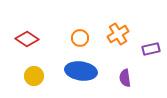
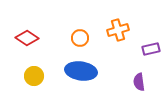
orange cross: moved 4 px up; rotated 15 degrees clockwise
red diamond: moved 1 px up
purple semicircle: moved 14 px right, 4 px down
